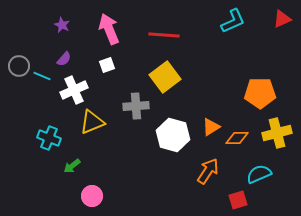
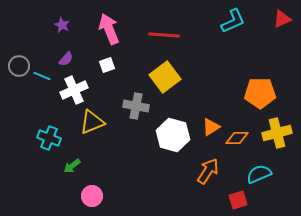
purple semicircle: moved 2 px right
gray cross: rotated 15 degrees clockwise
